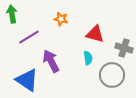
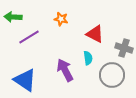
green arrow: moved 1 px right, 3 px down; rotated 78 degrees counterclockwise
red triangle: rotated 12 degrees clockwise
purple arrow: moved 14 px right, 9 px down
blue triangle: moved 2 px left
